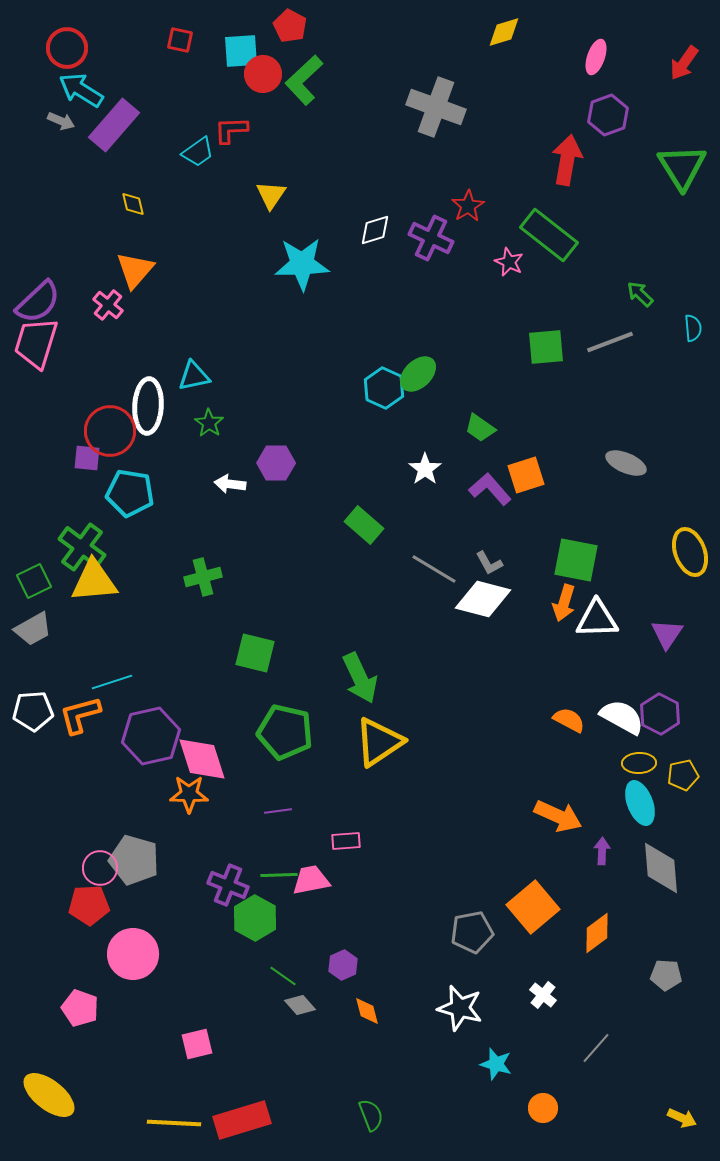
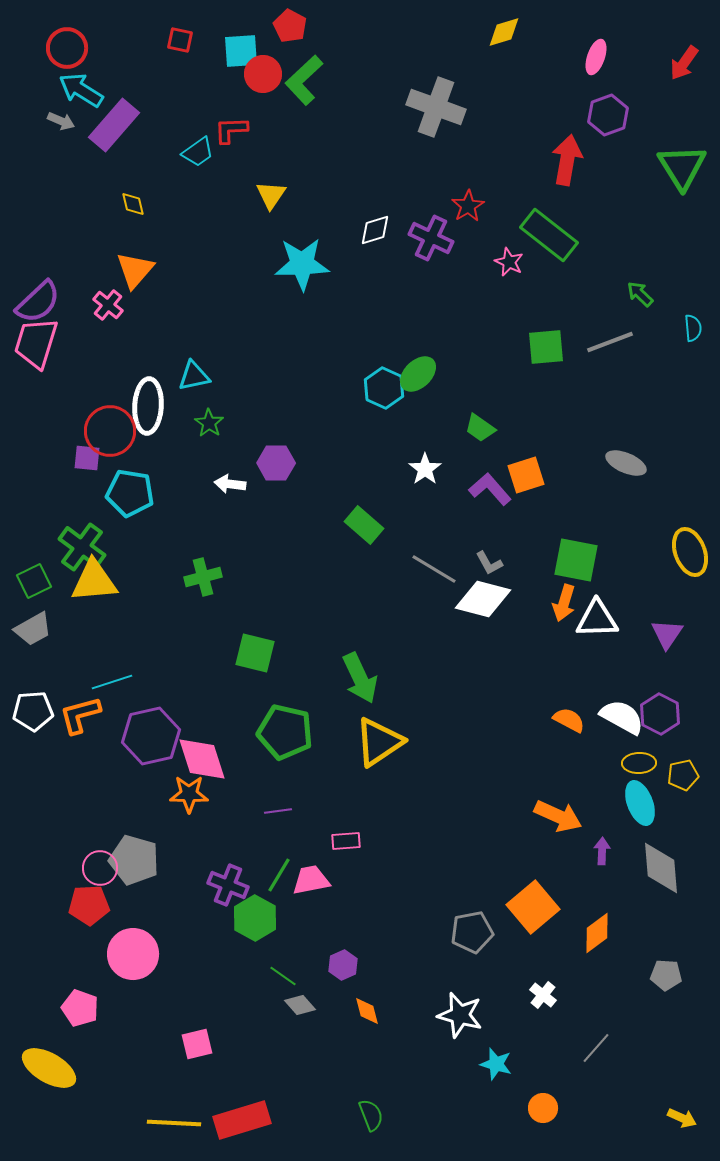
green line at (279, 875): rotated 57 degrees counterclockwise
white star at (460, 1008): moved 7 px down
yellow ellipse at (49, 1095): moved 27 px up; rotated 8 degrees counterclockwise
